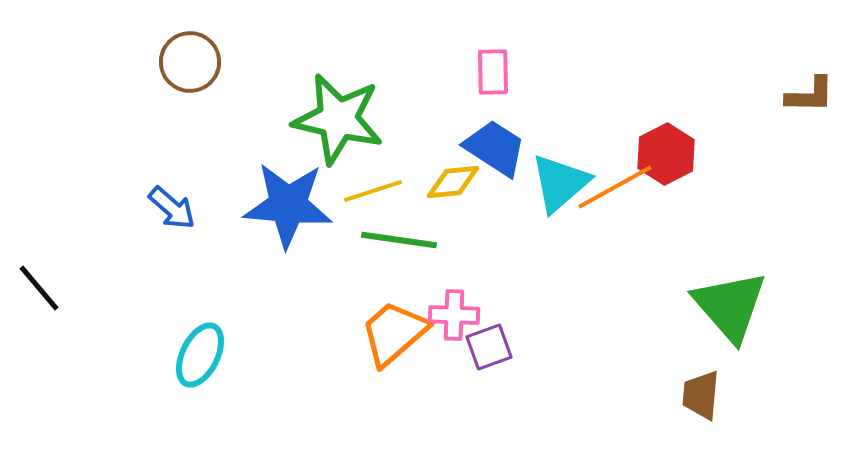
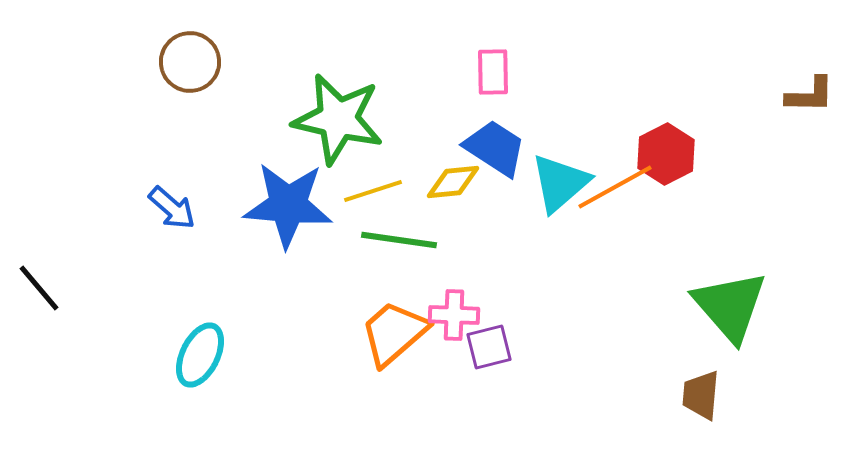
purple square: rotated 6 degrees clockwise
